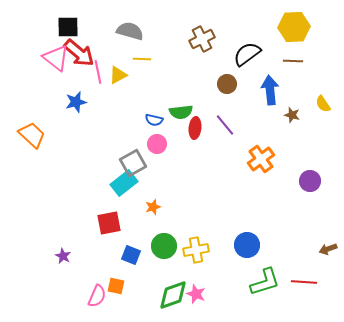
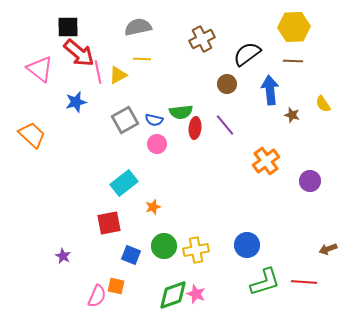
gray semicircle: moved 8 px right, 4 px up; rotated 28 degrees counterclockwise
pink triangle: moved 16 px left, 11 px down
orange cross: moved 5 px right, 2 px down
gray square: moved 8 px left, 43 px up
